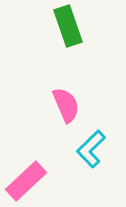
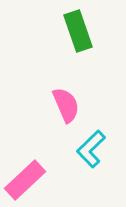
green rectangle: moved 10 px right, 5 px down
pink rectangle: moved 1 px left, 1 px up
